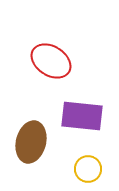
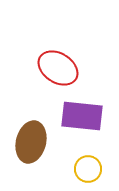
red ellipse: moved 7 px right, 7 px down
